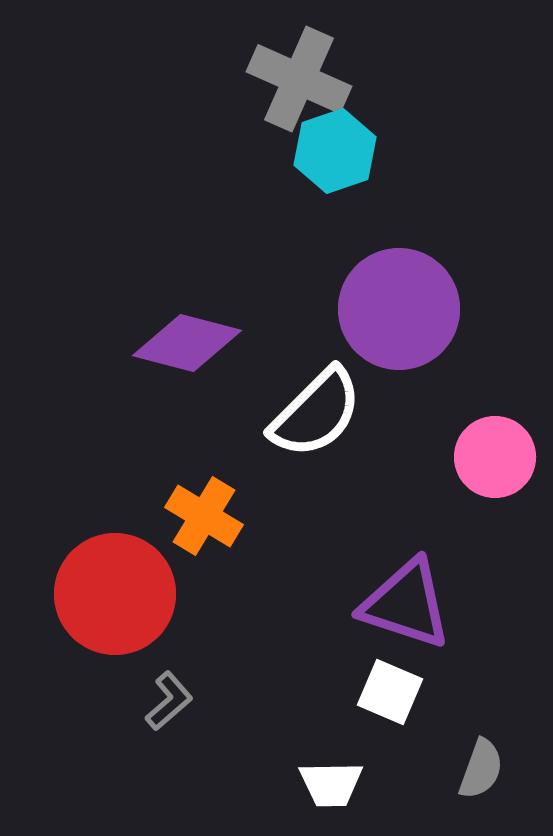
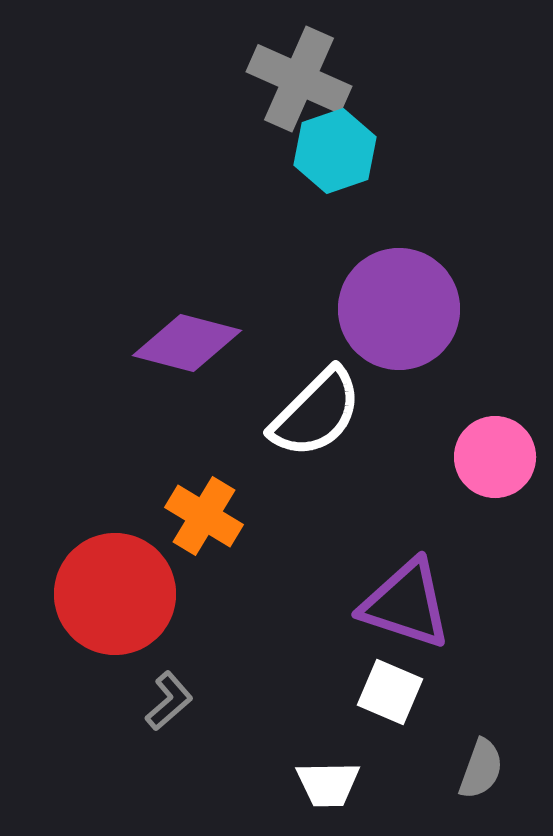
white trapezoid: moved 3 px left
